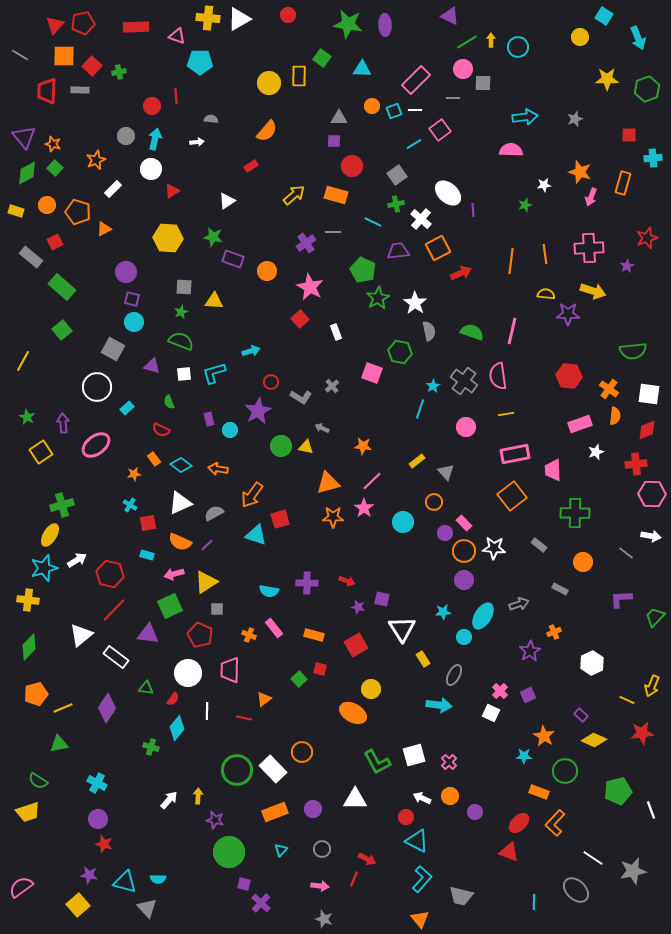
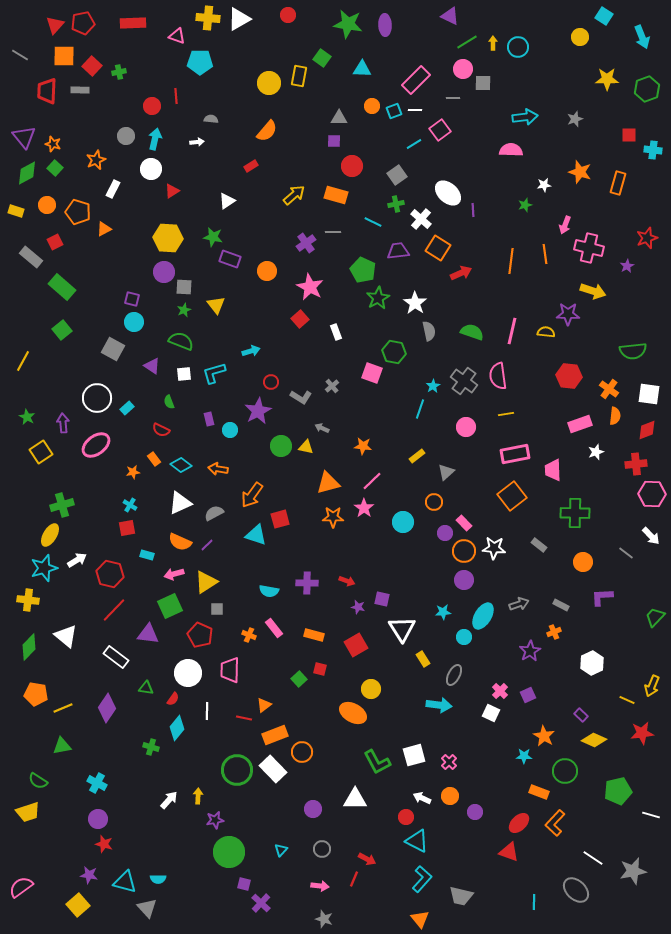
red rectangle at (136, 27): moved 3 px left, 4 px up
cyan arrow at (638, 38): moved 4 px right, 1 px up
yellow arrow at (491, 40): moved 2 px right, 3 px down
yellow rectangle at (299, 76): rotated 10 degrees clockwise
cyan cross at (653, 158): moved 8 px up; rotated 12 degrees clockwise
orange rectangle at (623, 183): moved 5 px left
white rectangle at (113, 189): rotated 18 degrees counterclockwise
pink arrow at (591, 197): moved 26 px left, 28 px down
orange square at (438, 248): rotated 30 degrees counterclockwise
pink cross at (589, 248): rotated 16 degrees clockwise
purple rectangle at (233, 259): moved 3 px left
purple circle at (126, 272): moved 38 px right
yellow semicircle at (546, 294): moved 38 px down
yellow triangle at (214, 301): moved 2 px right, 4 px down; rotated 48 degrees clockwise
green star at (181, 312): moved 3 px right, 2 px up
green hexagon at (400, 352): moved 6 px left
purple triangle at (152, 366): rotated 18 degrees clockwise
white circle at (97, 387): moved 11 px down
yellow rectangle at (417, 461): moved 5 px up
gray triangle at (446, 472): rotated 30 degrees clockwise
orange star at (134, 474): moved 1 px left, 2 px up
red square at (148, 523): moved 21 px left, 5 px down
white arrow at (651, 536): rotated 36 degrees clockwise
gray rectangle at (560, 589): moved 1 px right, 16 px down
purple L-shape at (621, 599): moved 19 px left, 2 px up
white triangle at (81, 635): moved 15 px left, 1 px down; rotated 40 degrees counterclockwise
orange pentagon at (36, 694): rotated 25 degrees clockwise
orange triangle at (264, 699): moved 6 px down
green triangle at (59, 744): moved 3 px right, 2 px down
white line at (651, 810): moved 5 px down; rotated 54 degrees counterclockwise
orange rectangle at (275, 812): moved 77 px up
purple star at (215, 820): rotated 24 degrees counterclockwise
